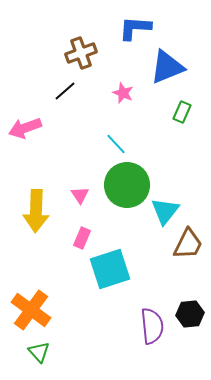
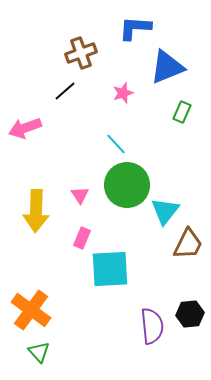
pink star: rotated 30 degrees clockwise
cyan square: rotated 15 degrees clockwise
